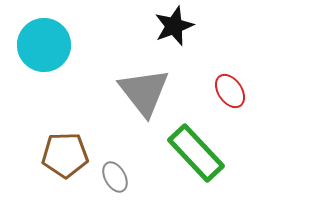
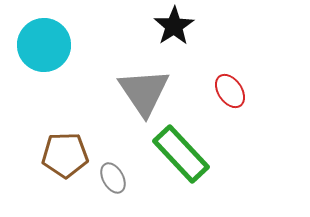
black star: rotated 12 degrees counterclockwise
gray triangle: rotated 4 degrees clockwise
green rectangle: moved 15 px left, 1 px down
gray ellipse: moved 2 px left, 1 px down
